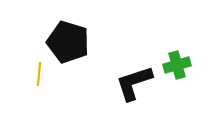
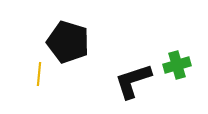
black L-shape: moved 1 px left, 2 px up
